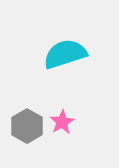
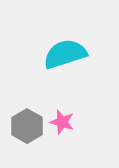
pink star: rotated 25 degrees counterclockwise
